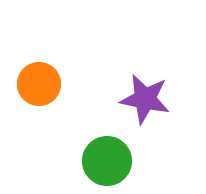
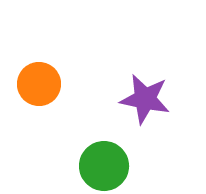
green circle: moved 3 px left, 5 px down
